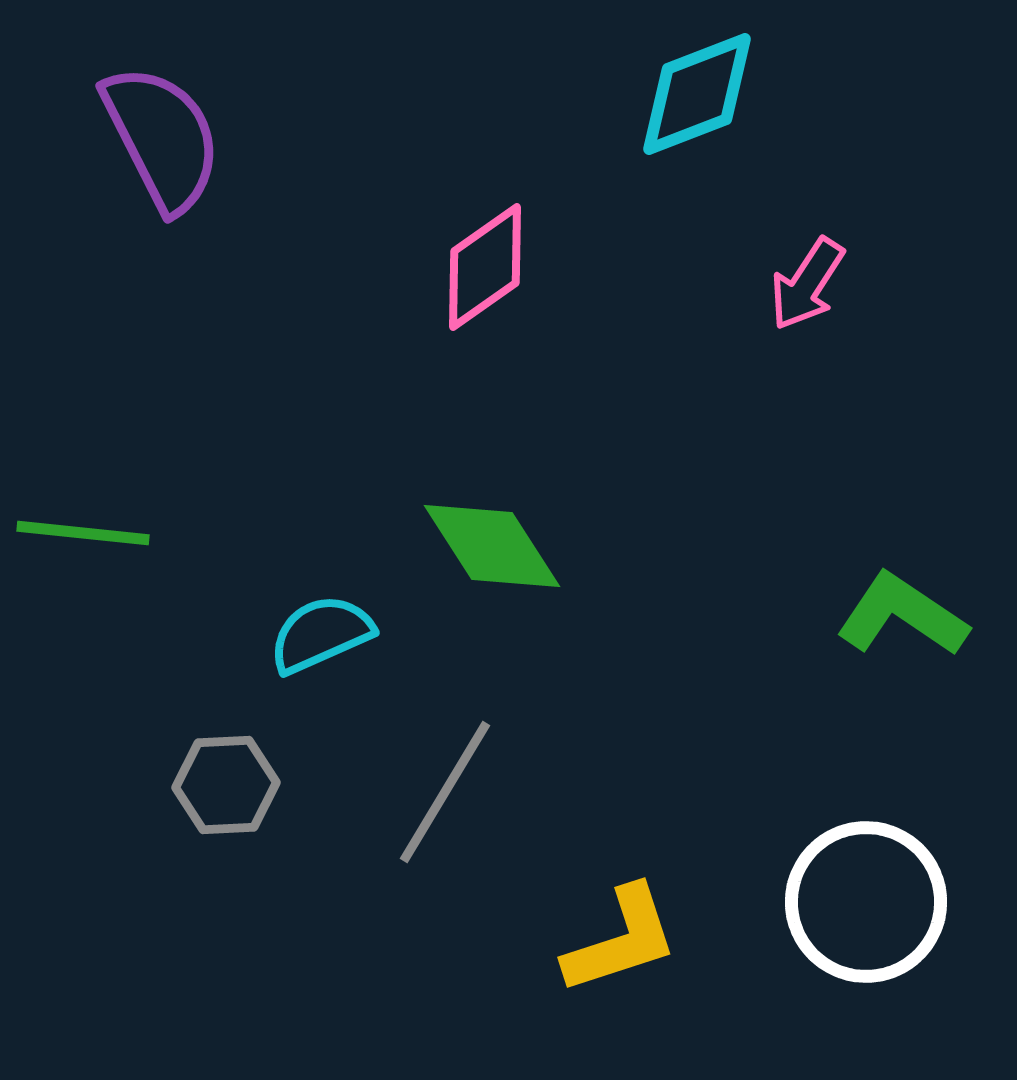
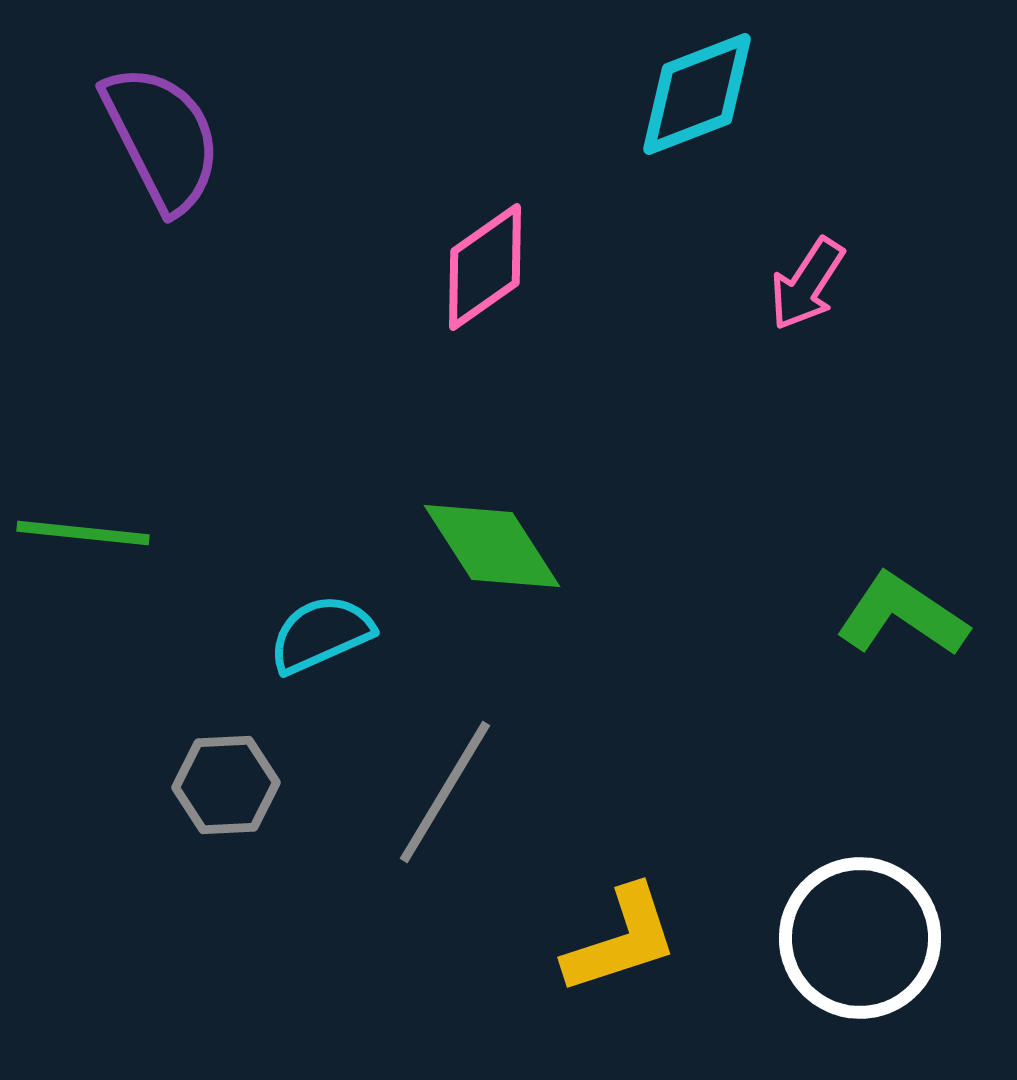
white circle: moved 6 px left, 36 px down
